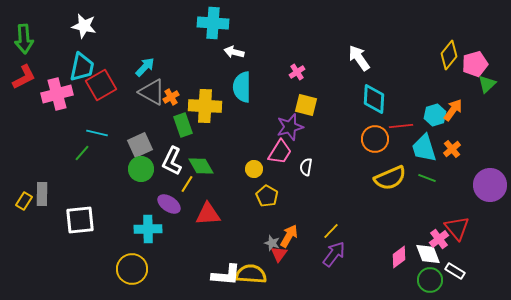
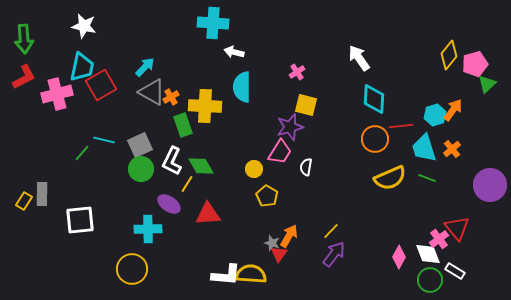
cyan line at (97, 133): moved 7 px right, 7 px down
pink diamond at (399, 257): rotated 25 degrees counterclockwise
